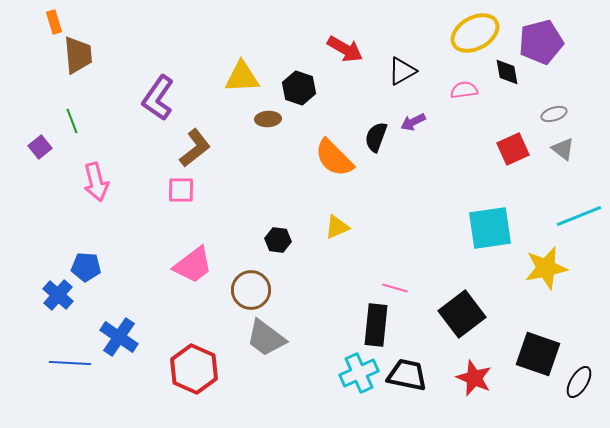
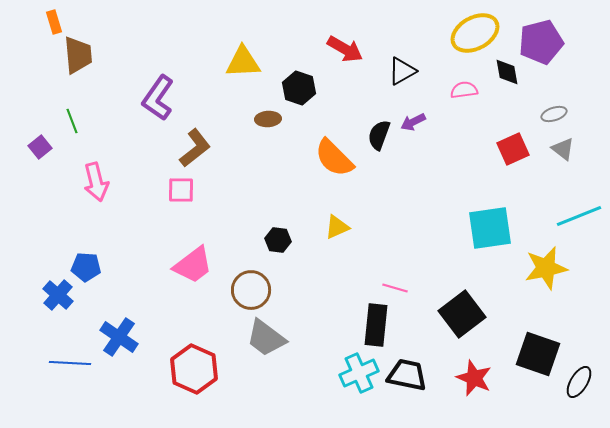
yellow triangle at (242, 77): moved 1 px right, 15 px up
black semicircle at (376, 137): moved 3 px right, 2 px up
